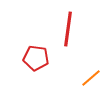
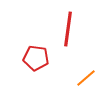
orange line: moved 5 px left
